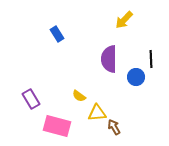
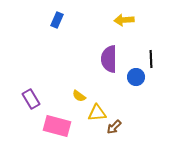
yellow arrow: rotated 42 degrees clockwise
blue rectangle: moved 14 px up; rotated 56 degrees clockwise
brown arrow: rotated 105 degrees counterclockwise
